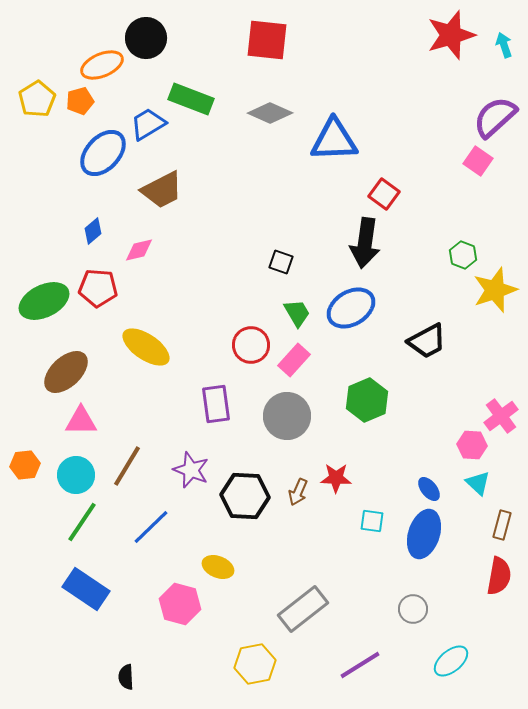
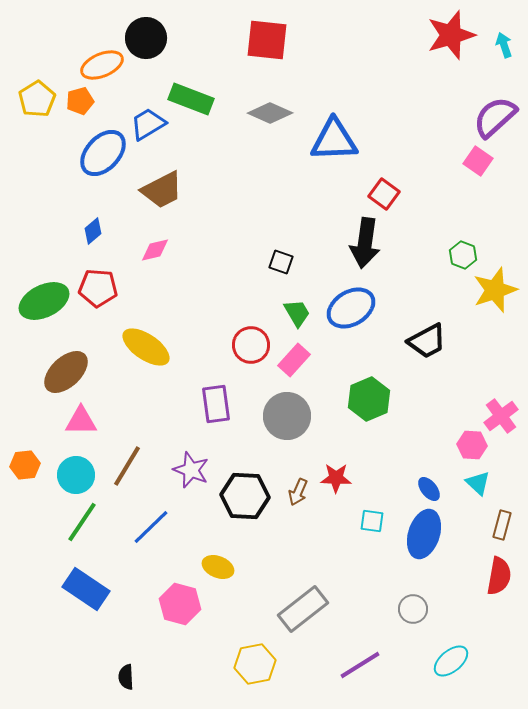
pink diamond at (139, 250): moved 16 px right
green hexagon at (367, 400): moved 2 px right, 1 px up
